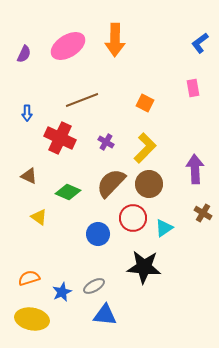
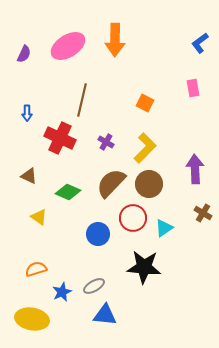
brown line: rotated 56 degrees counterclockwise
orange semicircle: moved 7 px right, 9 px up
